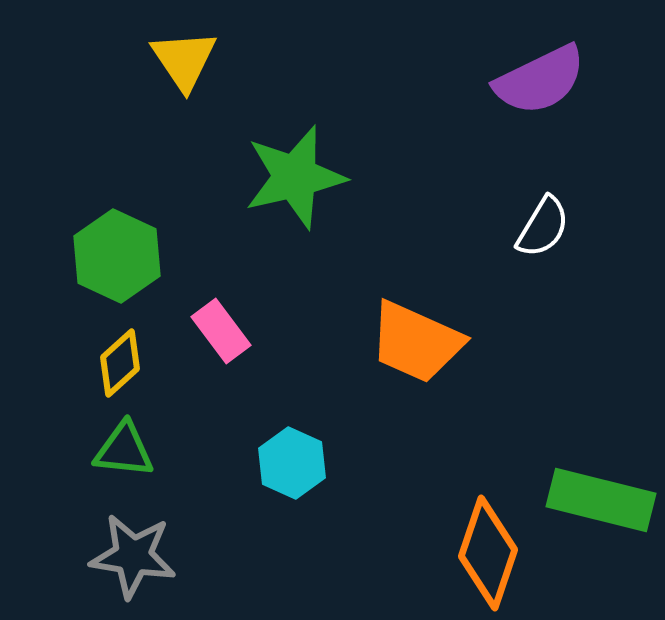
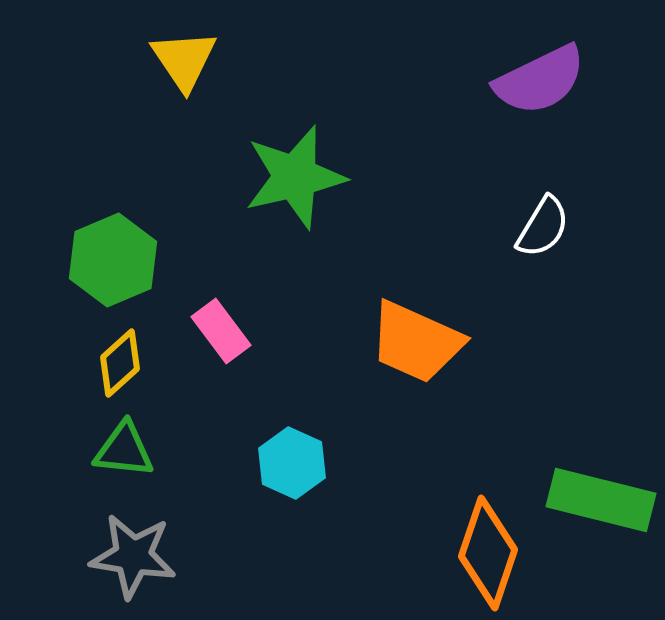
green hexagon: moved 4 px left, 4 px down; rotated 12 degrees clockwise
